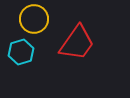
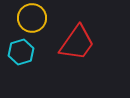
yellow circle: moved 2 px left, 1 px up
